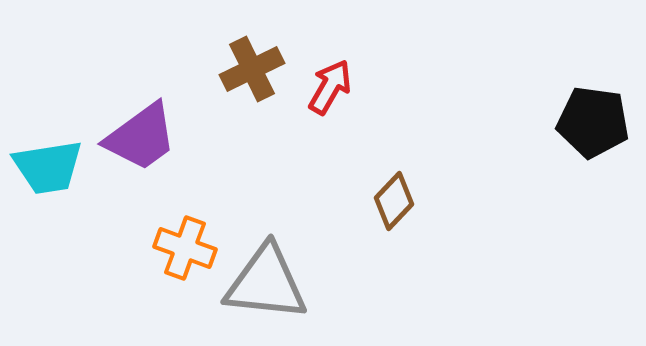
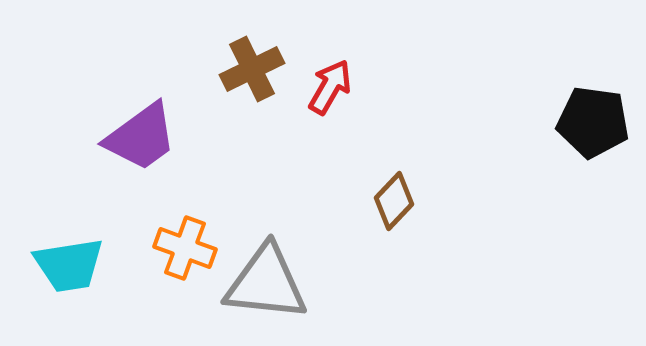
cyan trapezoid: moved 21 px right, 98 px down
